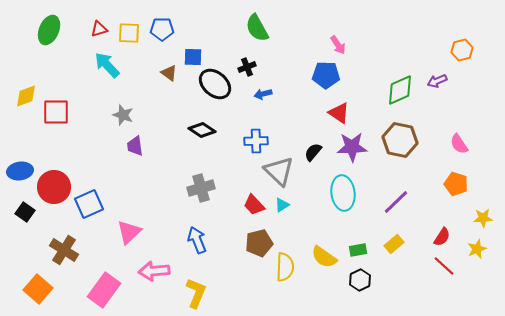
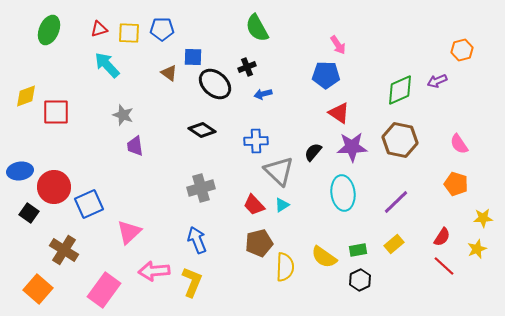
black square at (25, 212): moved 4 px right, 1 px down
yellow L-shape at (196, 293): moved 4 px left, 11 px up
